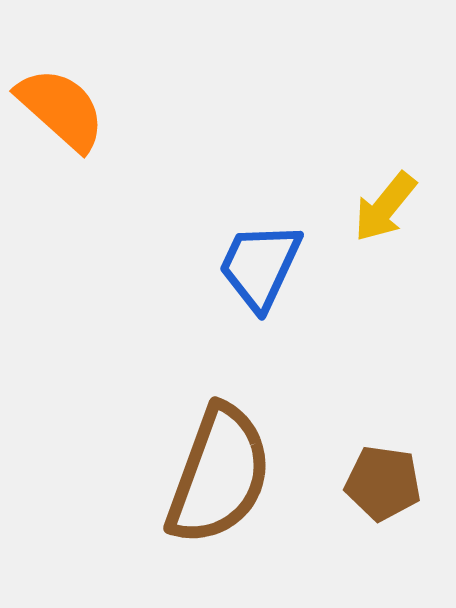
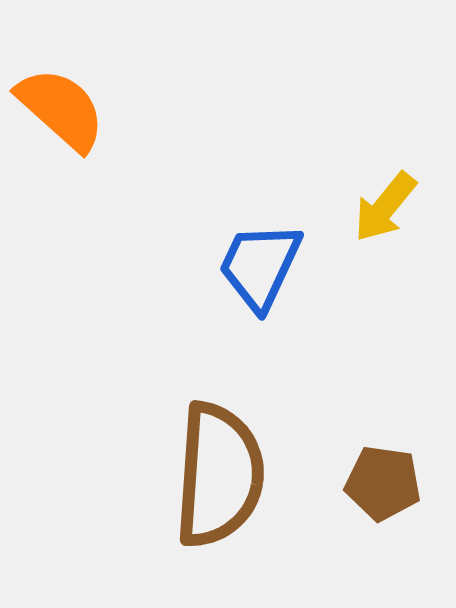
brown semicircle: rotated 16 degrees counterclockwise
